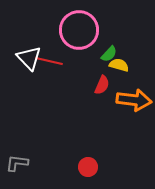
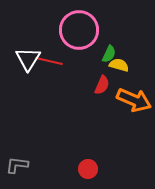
green semicircle: rotated 18 degrees counterclockwise
white triangle: moved 1 px left, 1 px down; rotated 16 degrees clockwise
orange arrow: rotated 16 degrees clockwise
gray L-shape: moved 2 px down
red circle: moved 2 px down
